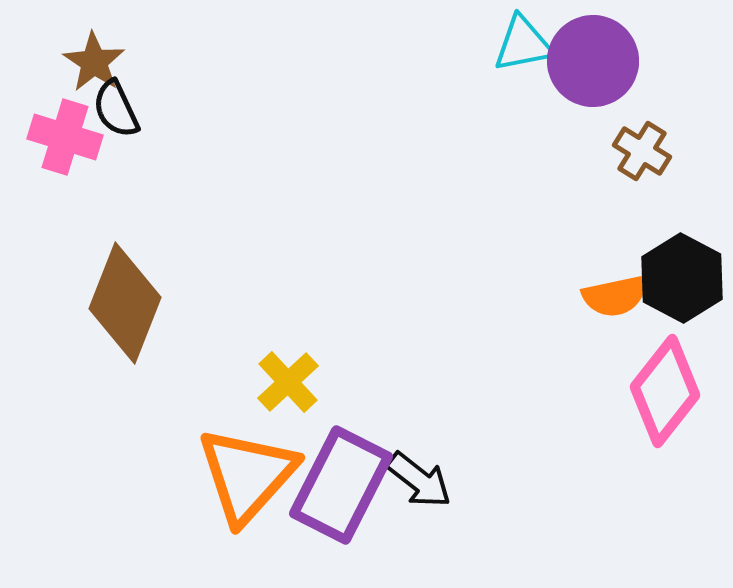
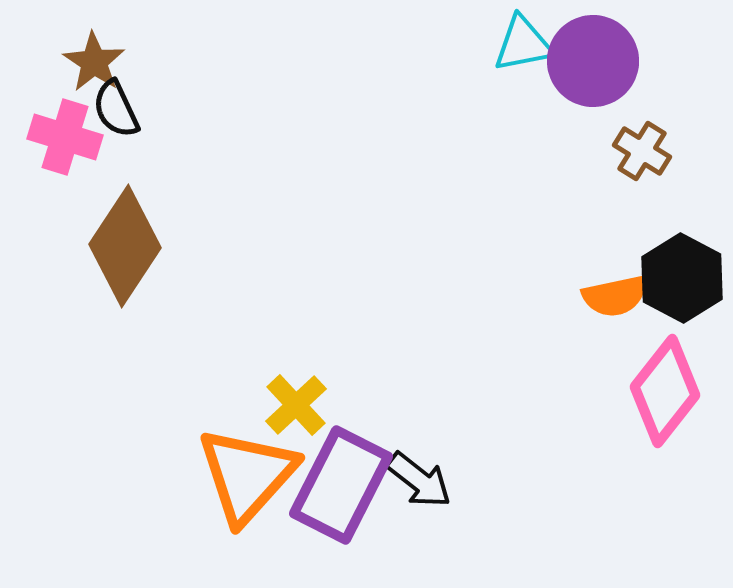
brown diamond: moved 57 px up; rotated 12 degrees clockwise
yellow cross: moved 8 px right, 23 px down
